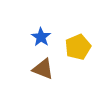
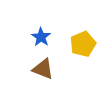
yellow pentagon: moved 5 px right, 3 px up
